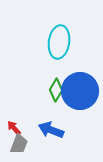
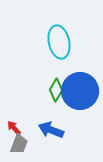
cyan ellipse: rotated 20 degrees counterclockwise
